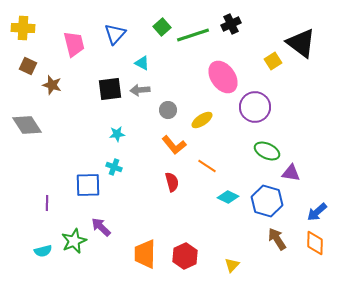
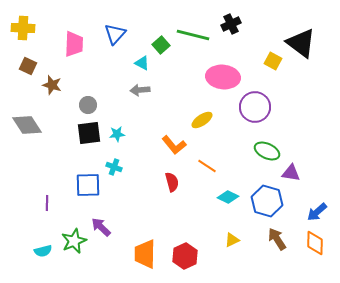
green square: moved 1 px left, 18 px down
green line: rotated 32 degrees clockwise
pink trapezoid: rotated 16 degrees clockwise
yellow square: rotated 30 degrees counterclockwise
pink ellipse: rotated 48 degrees counterclockwise
black square: moved 21 px left, 44 px down
gray circle: moved 80 px left, 5 px up
yellow triangle: moved 25 px up; rotated 21 degrees clockwise
